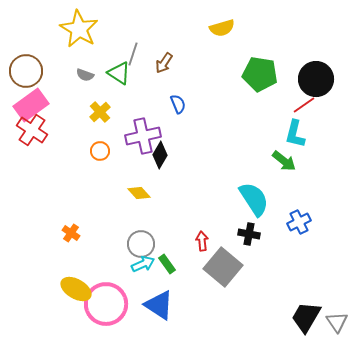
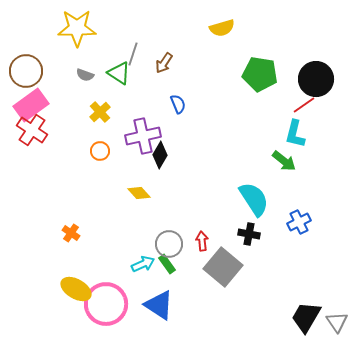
yellow star: moved 2 px left, 1 px up; rotated 30 degrees counterclockwise
gray circle: moved 28 px right
